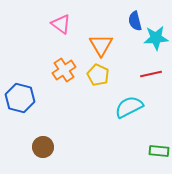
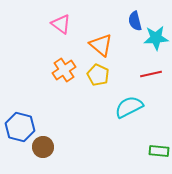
orange triangle: rotated 20 degrees counterclockwise
blue hexagon: moved 29 px down
